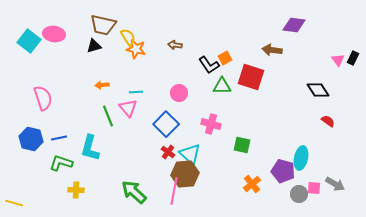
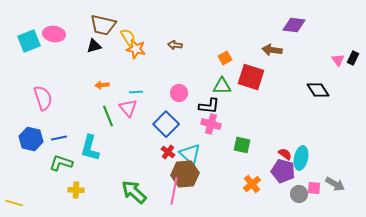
cyan square at (29, 41): rotated 30 degrees clockwise
black L-shape at (209, 65): moved 41 px down; rotated 50 degrees counterclockwise
red semicircle at (328, 121): moved 43 px left, 33 px down
